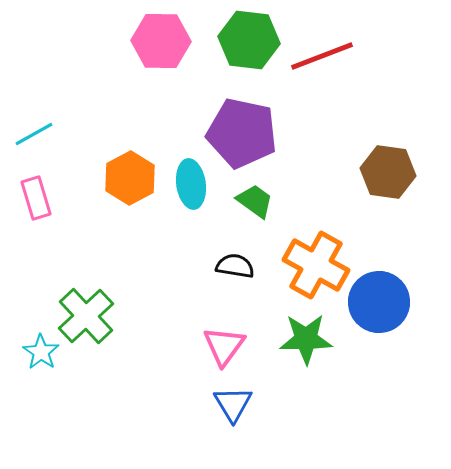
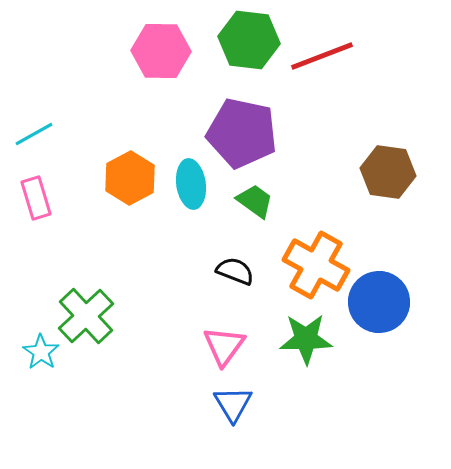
pink hexagon: moved 10 px down
black semicircle: moved 5 px down; rotated 12 degrees clockwise
